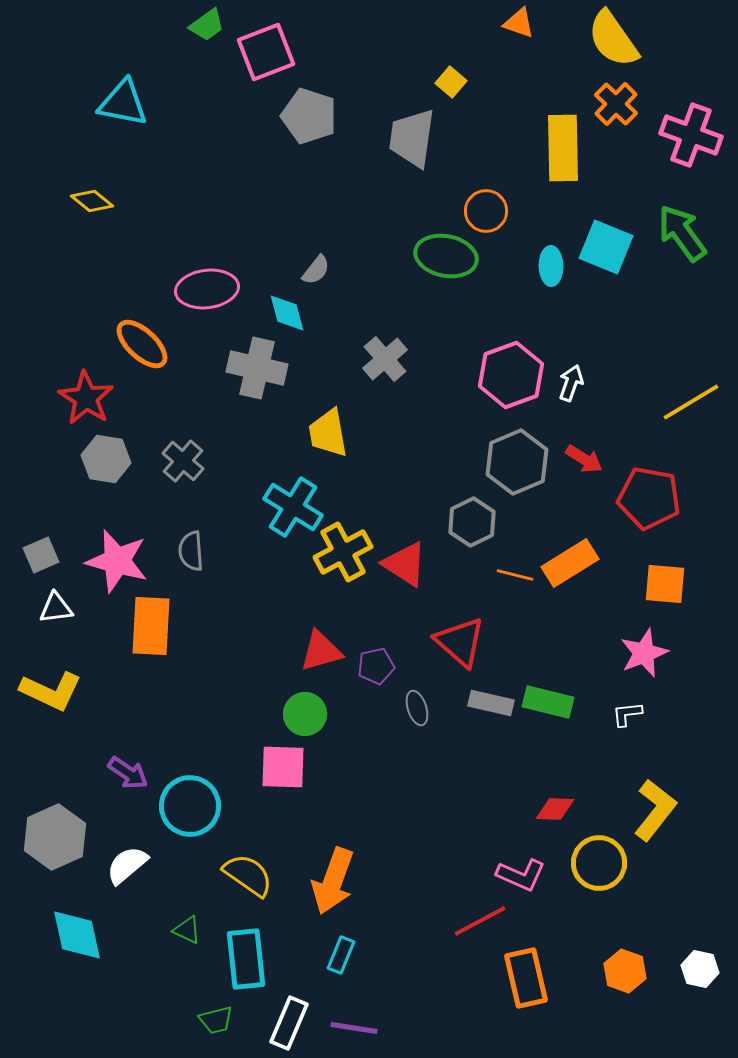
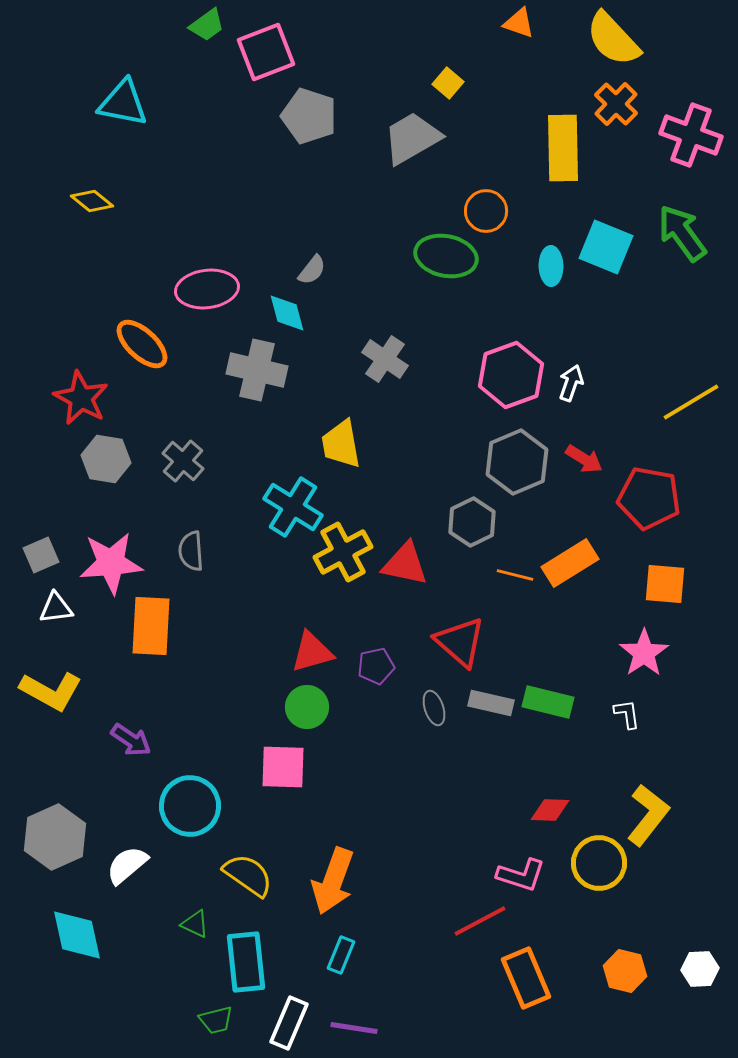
yellow semicircle at (613, 39): rotated 8 degrees counterclockwise
yellow square at (451, 82): moved 3 px left, 1 px down
gray trapezoid at (412, 138): rotated 52 degrees clockwise
gray semicircle at (316, 270): moved 4 px left
gray cross at (385, 359): rotated 15 degrees counterclockwise
gray cross at (257, 368): moved 2 px down
red star at (86, 398): moved 5 px left; rotated 4 degrees counterclockwise
yellow trapezoid at (328, 433): moved 13 px right, 11 px down
pink star at (117, 561): moved 6 px left, 2 px down; rotated 20 degrees counterclockwise
red triangle at (405, 564): rotated 21 degrees counterclockwise
red triangle at (321, 651): moved 9 px left, 1 px down
pink star at (644, 653): rotated 12 degrees counterclockwise
yellow L-shape at (51, 691): rotated 4 degrees clockwise
gray ellipse at (417, 708): moved 17 px right
green circle at (305, 714): moved 2 px right, 7 px up
white L-shape at (627, 714): rotated 88 degrees clockwise
purple arrow at (128, 773): moved 3 px right, 33 px up
red diamond at (555, 809): moved 5 px left, 1 px down
yellow L-shape at (655, 810): moved 7 px left, 5 px down
pink L-shape at (521, 875): rotated 6 degrees counterclockwise
green triangle at (187, 930): moved 8 px right, 6 px up
cyan rectangle at (246, 959): moved 3 px down
white hexagon at (700, 969): rotated 15 degrees counterclockwise
orange hexagon at (625, 971): rotated 6 degrees counterclockwise
orange rectangle at (526, 978): rotated 10 degrees counterclockwise
